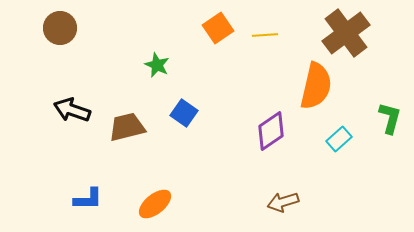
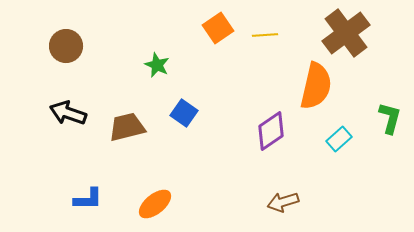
brown circle: moved 6 px right, 18 px down
black arrow: moved 4 px left, 3 px down
